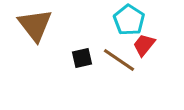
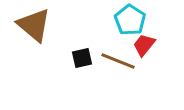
cyan pentagon: moved 1 px right
brown triangle: moved 1 px left; rotated 12 degrees counterclockwise
brown line: moved 1 px left, 1 px down; rotated 12 degrees counterclockwise
